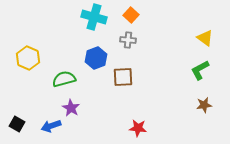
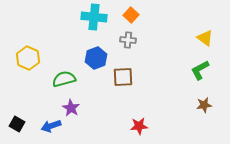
cyan cross: rotated 10 degrees counterclockwise
red star: moved 1 px right, 2 px up; rotated 12 degrees counterclockwise
